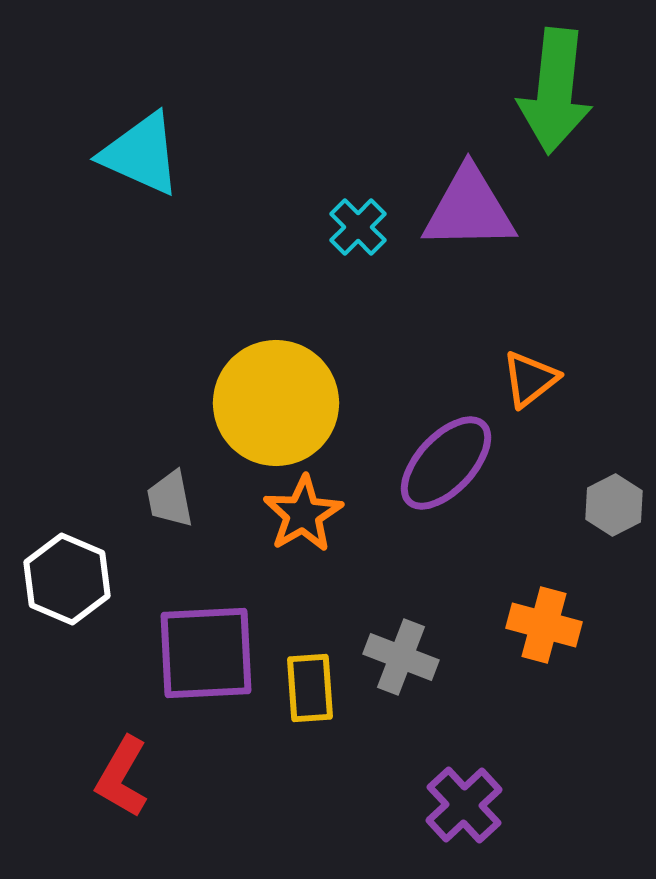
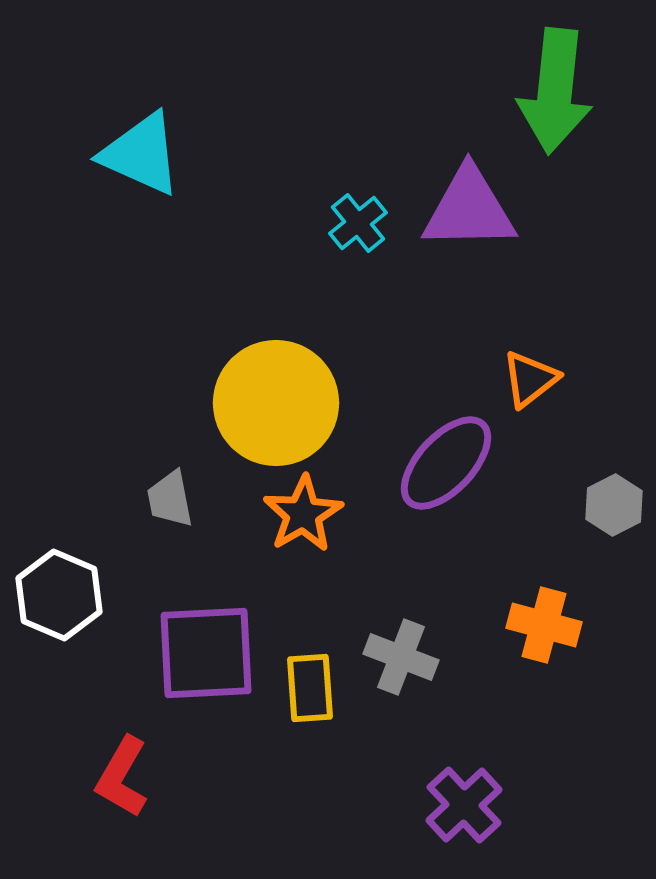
cyan cross: moved 4 px up; rotated 6 degrees clockwise
white hexagon: moved 8 px left, 16 px down
